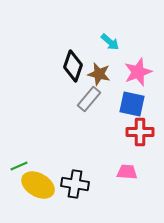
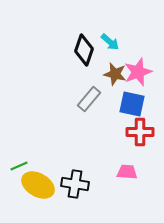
black diamond: moved 11 px right, 16 px up
brown star: moved 16 px right
